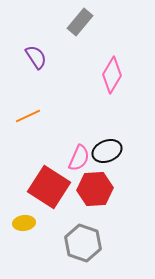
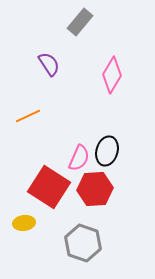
purple semicircle: moved 13 px right, 7 px down
black ellipse: rotated 52 degrees counterclockwise
